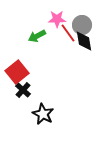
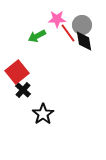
black star: rotated 10 degrees clockwise
